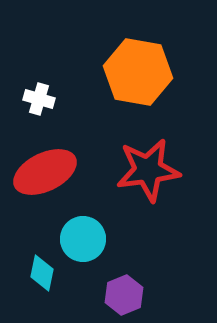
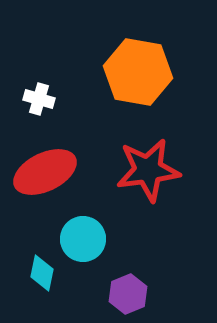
purple hexagon: moved 4 px right, 1 px up
